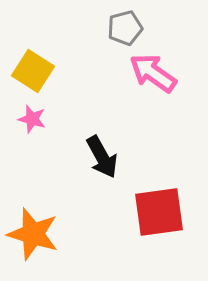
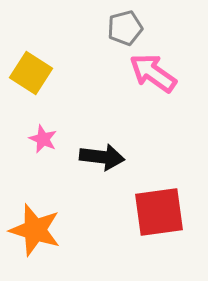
yellow square: moved 2 px left, 2 px down
pink star: moved 11 px right, 20 px down; rotated 8 degrees clockwise
black arrow: rotated 54 degrees counterclockwise
orange star: moved 2 px right, 4 px up
